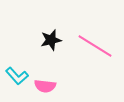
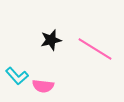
pink line: moved 3 px down
pink semicircle: moved 2 px left
